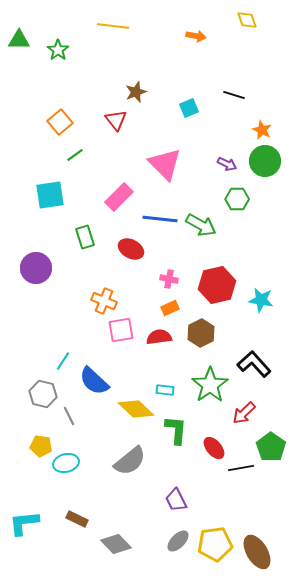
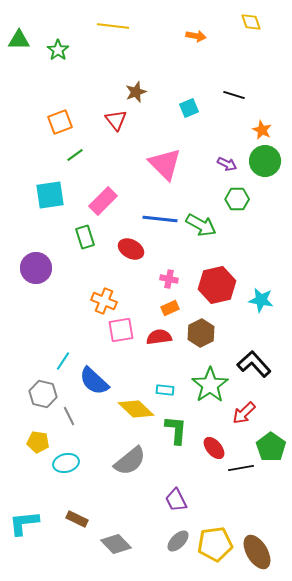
yellow diamond at (247, 20): moved 4 px right, 2 px down
orange square at (60, 122): rotated 20 degrees clockwise
pink rectangle at (119, 197): moved 16 px left, 4 px down
yellow pentagon at (41, 446): moved 3 px left, 4 px up
